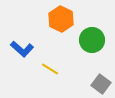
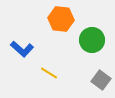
orange hexagon: rotated 20 degrees counterclockwise
yellow line: moved 1 px left, 4 px down
gray square: moved 4 px up
